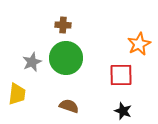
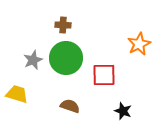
gray star: moved 1 px right, 2 px up
red square: moved 17 px left
yellow trapezoid: rotated 80 degrees counterclockwise
brown semicircle: moved 1 px right
